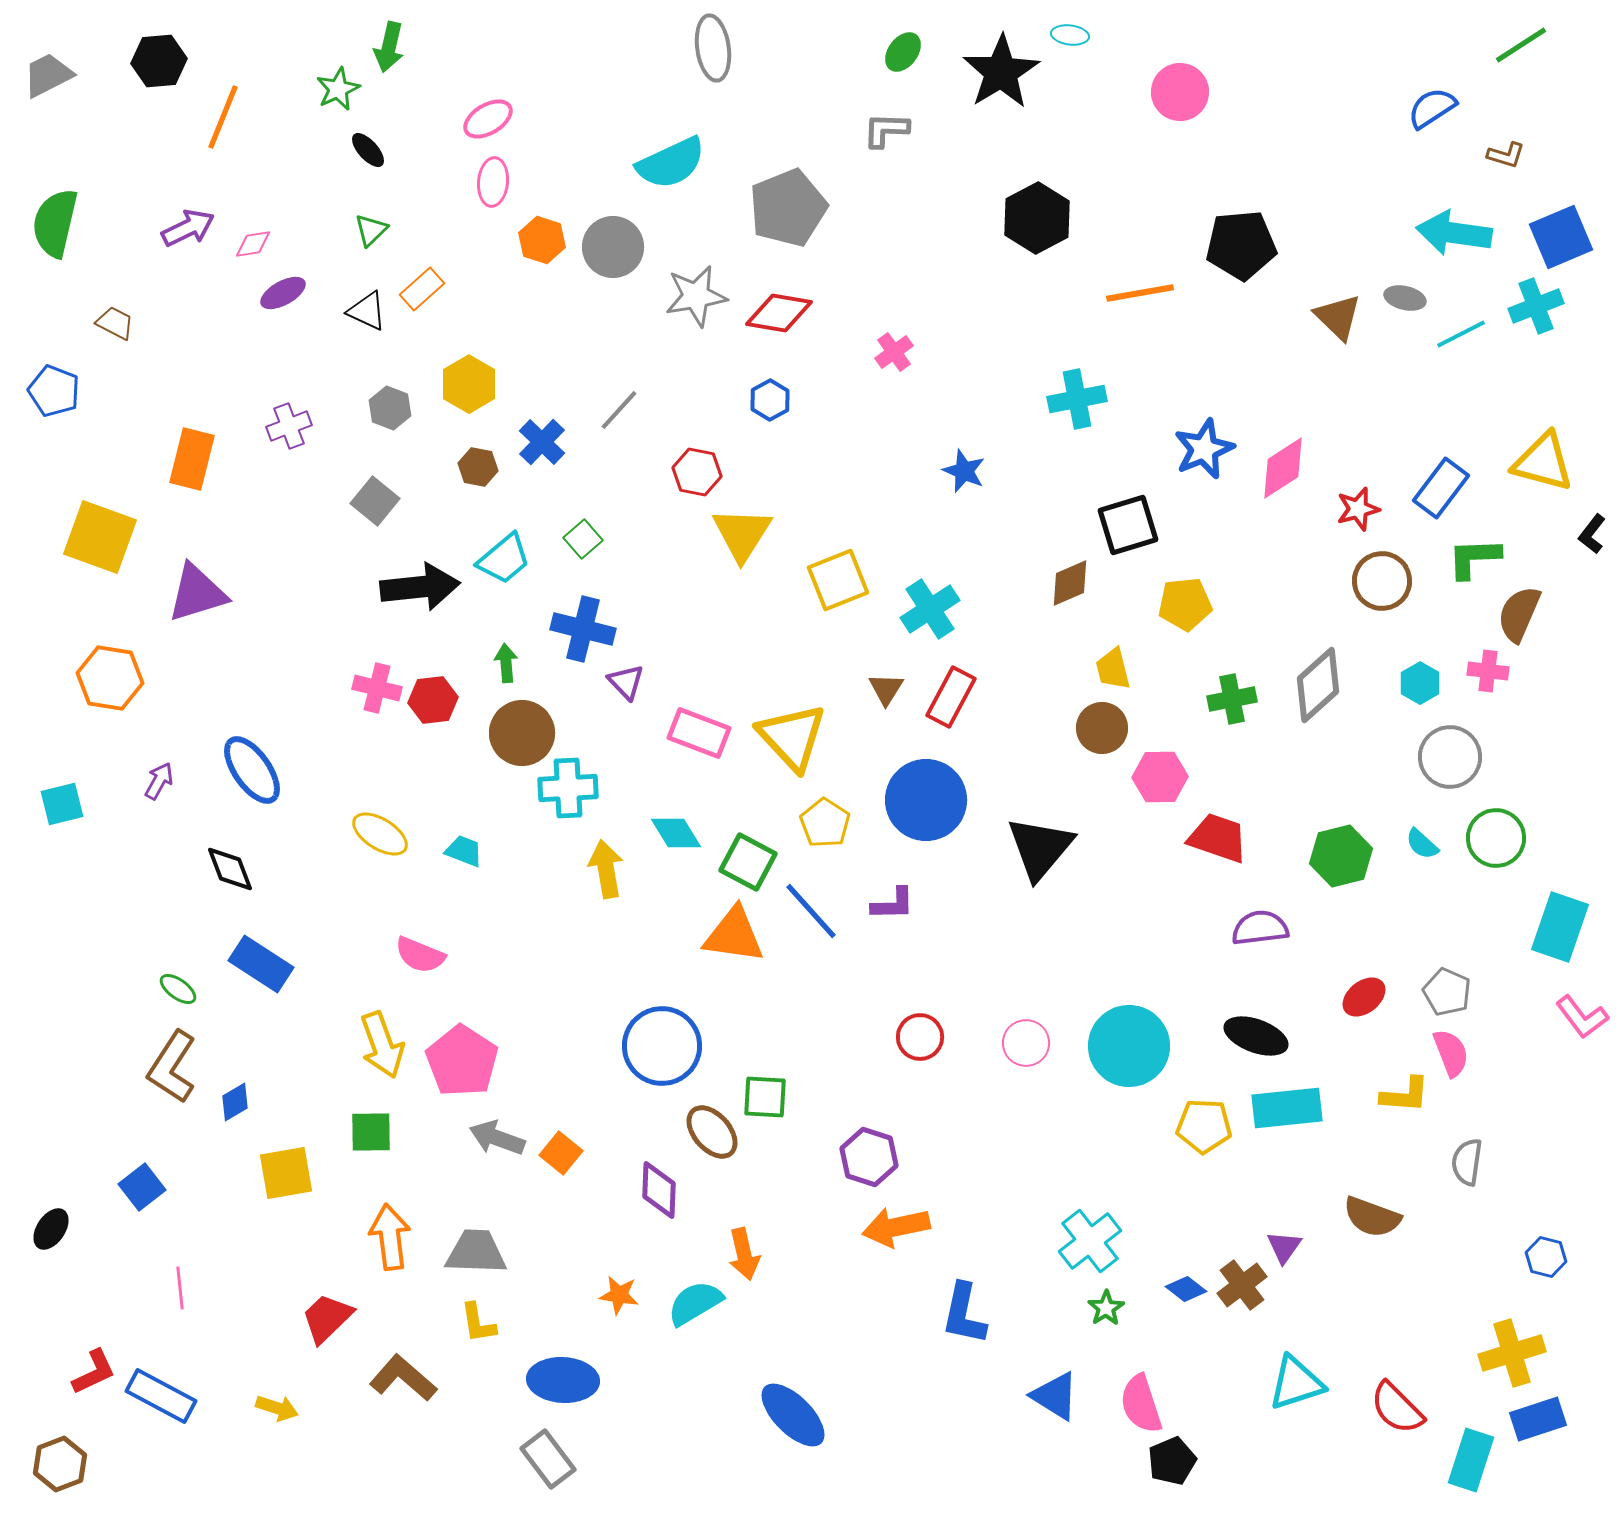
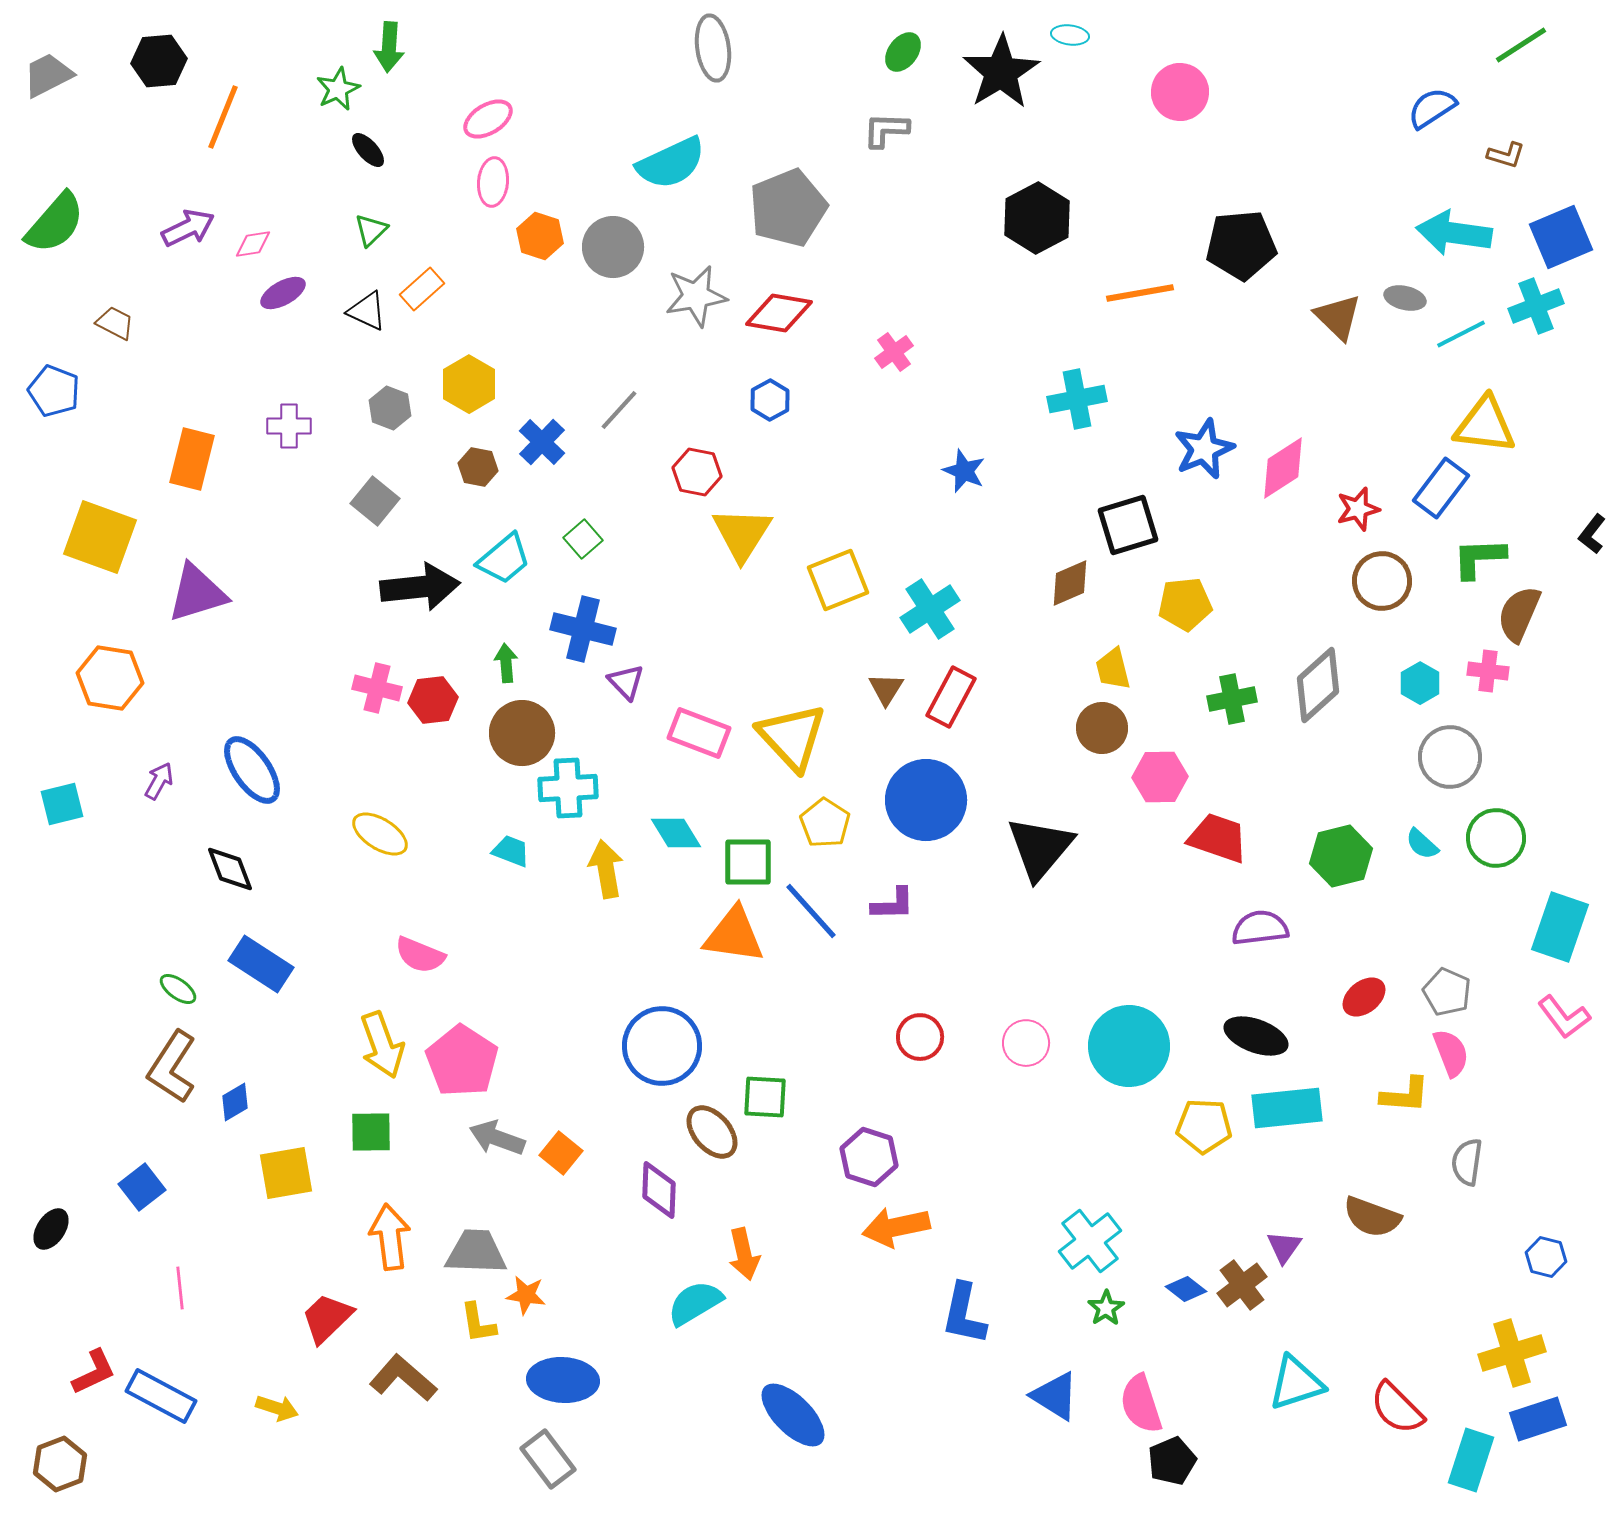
green arrow at (389, 47): rotated 9 degrees counterclockwise
green semicircle at (55, 223): rotated 152 degrees counterclockwise
orange hexagon at (542, 240): moved 2 px left, 4 px up
purple cross at (289, 426): rotated 21 degrees clockwise
yellow triangle at (1543, 462): moved 58 px left, 37 px up; rotated 8 degrees counterclockwise
green L-shape at (1474, 558): moved 5 px right
cyan trapezoid at (464, 851): moved 47 px right
green square at (748, 862): rotated 28 degrees counterclockwise
pink L-shape at (1582, 1017): moved 18 px left
orange star at (619, 1295): moved 93 px left
